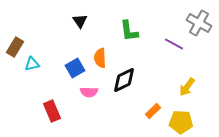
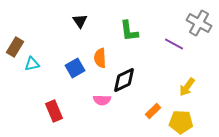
pink semicircle: moved 13 px right, 8 px down
red rectangle: moved 2 px right
